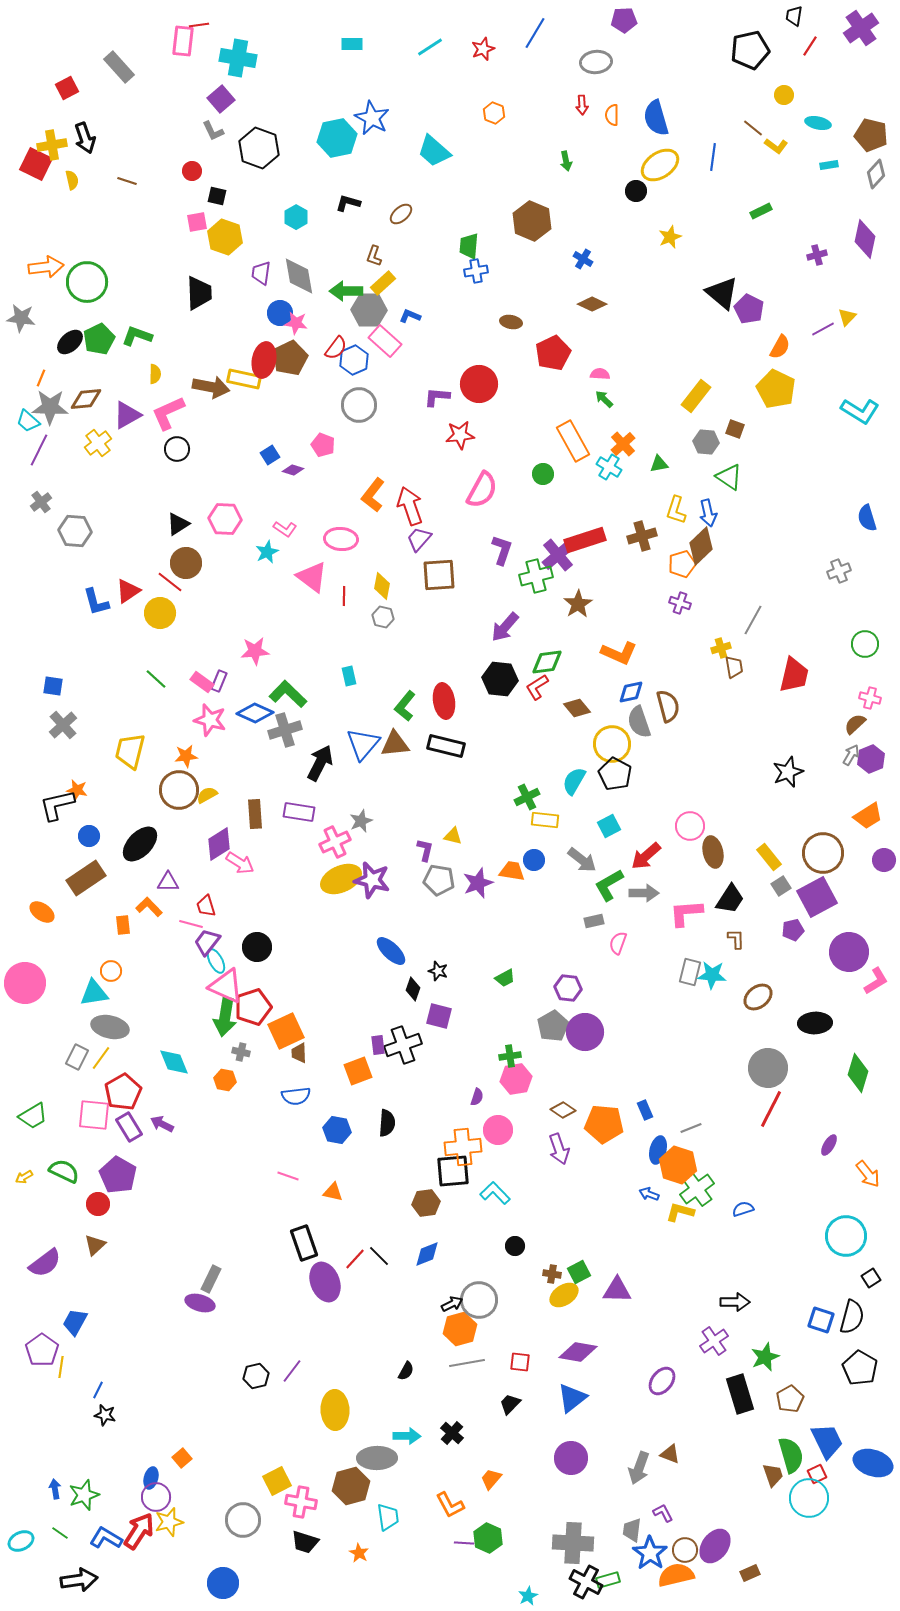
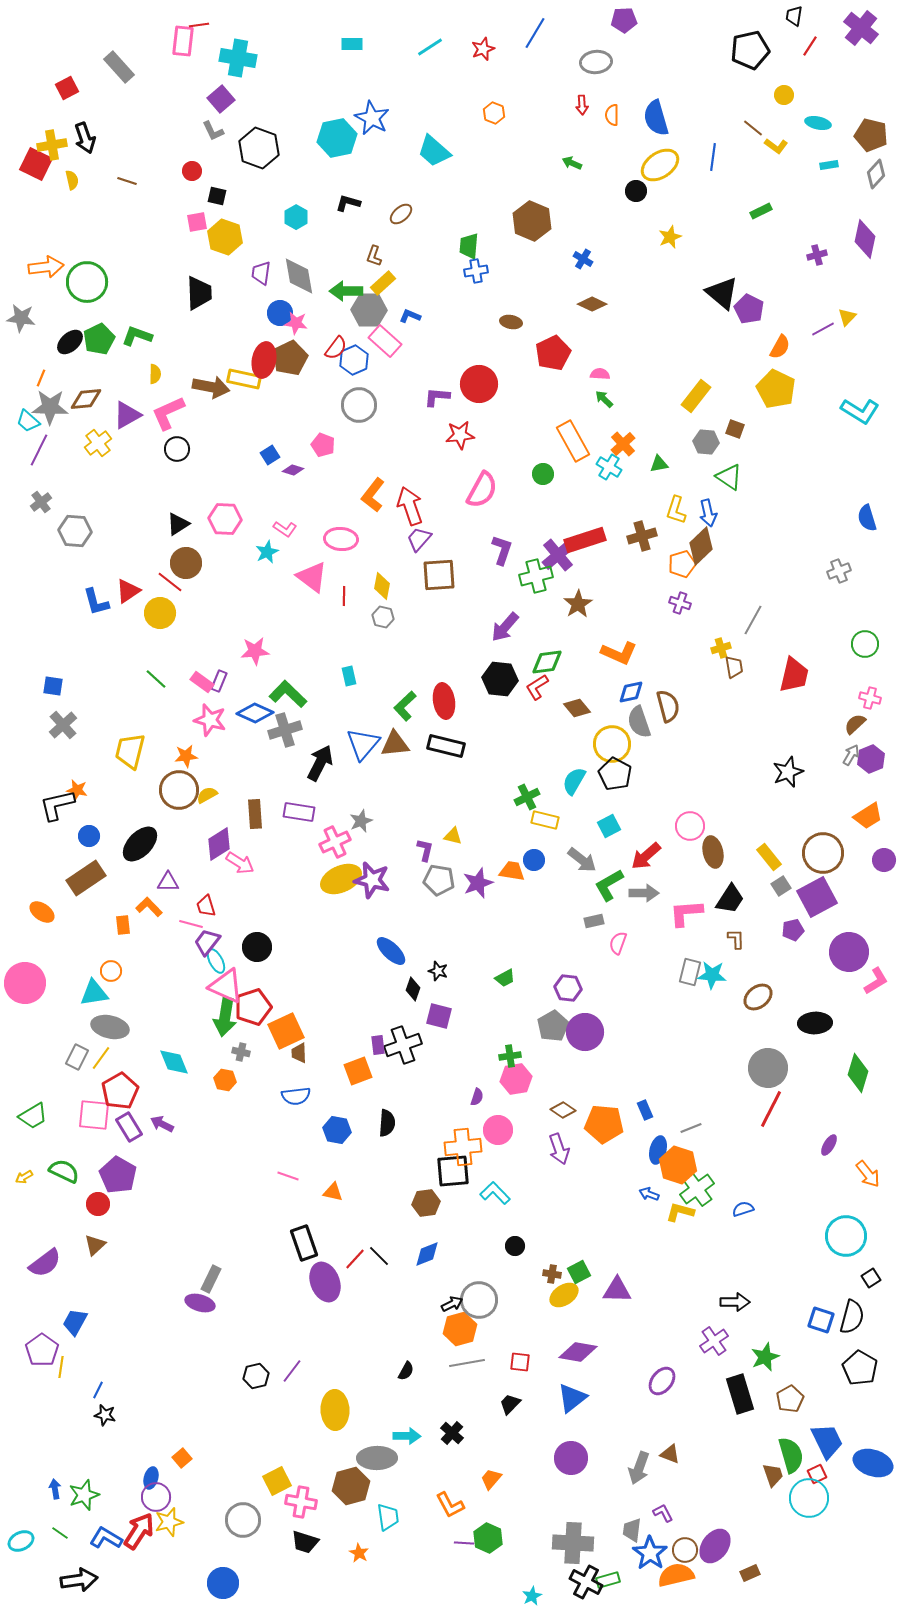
purple cross at (861, 28): rotated 16 degrees counterclockwise
green arrow at (566, 161): moved 6 px right, 2 px down; rotated 126 degrees clockwise
green L-shape at (405, 706): rotated 8 degrees clockwise
yellow rectangle at (545, 820): rotated 8 degrees clockwise
red pentagon at (123, 1092): moved 3 px left, 1 px up
cyan star at (528, 1596): moved 4 px right
